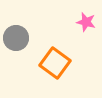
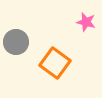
gray circle: moved 4 px down
